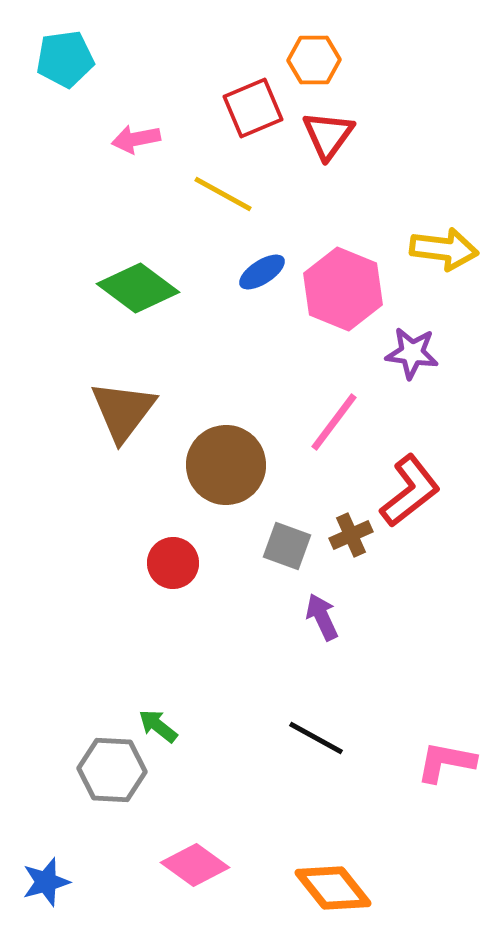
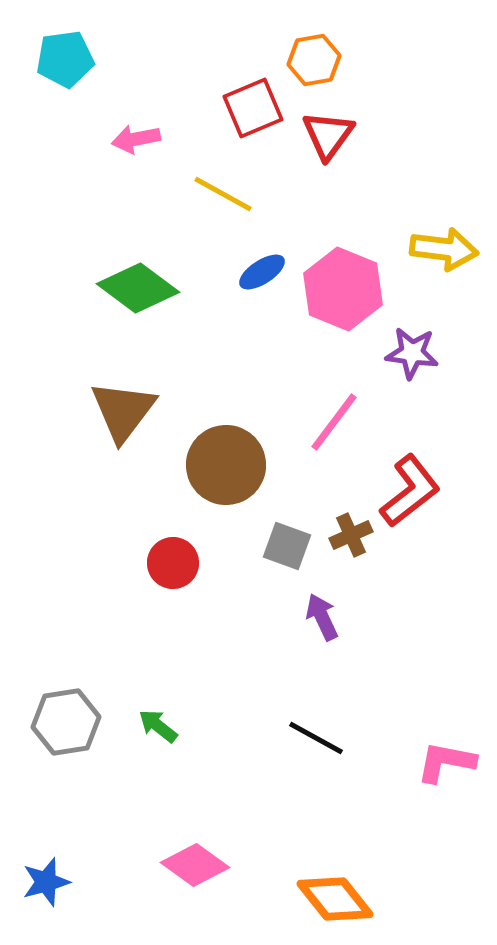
orange hexagon: rotated 9 degrees counterclockwise
gray hexagon: moved 46 px left, 48 px up; rotated 12 degrees counterclockwise
orange diamond: moved 2 px right, 11 px down
